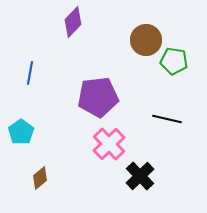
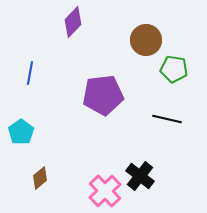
green pentagon: moved 8 px down
purple pentagon: moved 5 px right, 2 px up
pink cross: moved 4 px left, 47 px down
black cross: rotated 8 degrees counterclockwise
